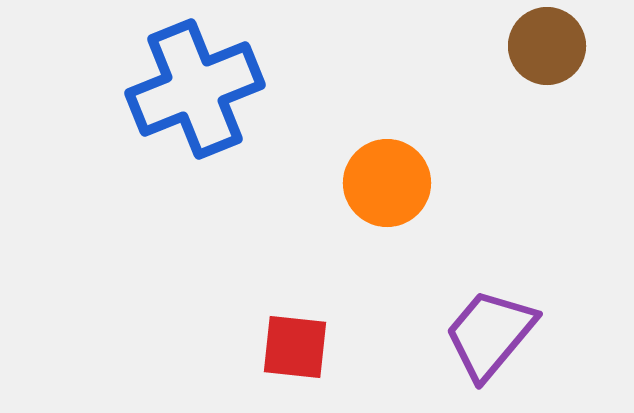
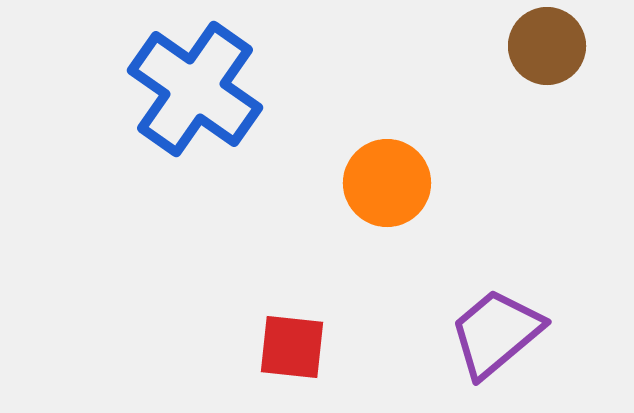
blue cross: rotated 33 degrees counterclockwise
purple trapezoid: moved 6 px right, 1 px up; rotated 10 degrees clockwise
red square: moved 3 px left
